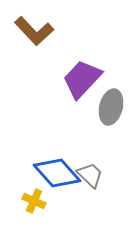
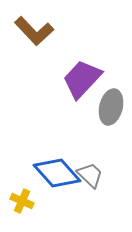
yellow cross: moved 12 px left
